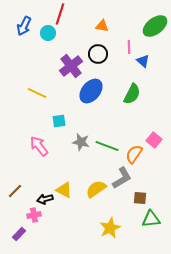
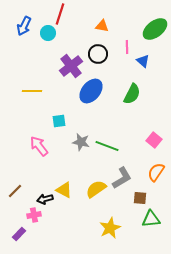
green ellipse: moved 3 px down
pink line: moved 2 px left
yellow line: moved 5 px left, 2 px up; rotated 24 degrees counterclockwise
orange semicircle: moved 22 px right, 18 px down
